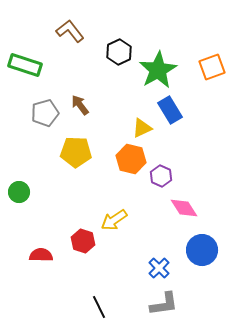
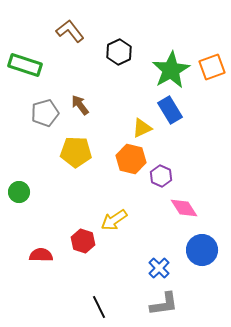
green star: moved 13 px right
